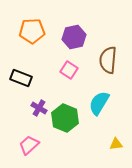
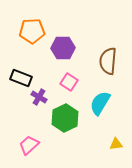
purple hexagon: moved 11 px left, 11 px down; rotated 10 degrees clockwise
brown semicircle: moved 1 px down
pink square: moved 12 px down
cyan semicircle: moved 1 px right
purple cross: moved 11 px up
green hexagon: rotated 12 degrees clockwise
